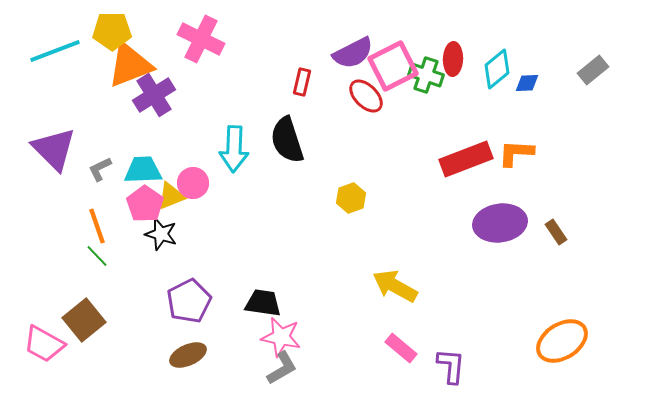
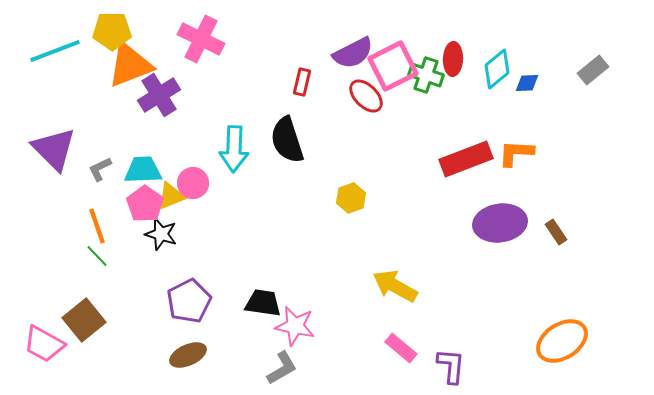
purple cross at (154, 95): moved 5 px right
pink star at (281, 337): moved 14 px right, 11 px up
